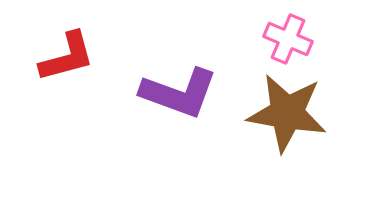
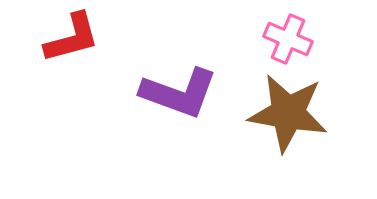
red L-shape: moved 5 px right, 19 px up
brown star: moved 1 px right
